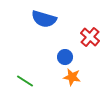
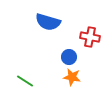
blue semicircle: moved 4 px right, 3 px down
red cross: rotated 30 degrees counterclockwise
blue circle: moved 4 px right
